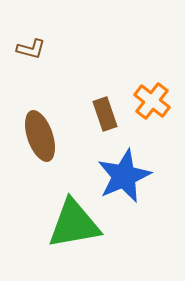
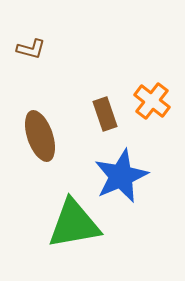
blue star: moved 3 px left
